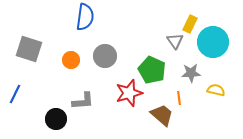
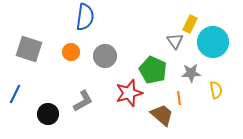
orange circle: moved 8 px up
green pentagon: moved 1 px right
yellow semicircle: rotated 66 degrees clockwise
gray L-shape: rotated 25 degrees counterclockwise
black circle: moved 8 px left, 5 px up
